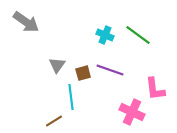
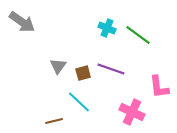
gray arrow: moved 4 px left
cyan cross: moved 2 px right, 7 px up
gray triangle: moved 1 px right, 1 px down
purple line: moved 1 px right, 1 px up
pink L-shape: moved 4 px right, 2 px up
cyan line: moved 8 px right, 5 px down; rotated 40 degrees counterclockwise
brown line: rotated 18 degrees clockwise
